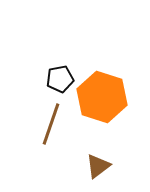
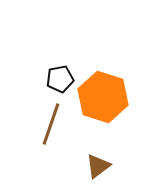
orange hexagon: moved 1 px right
